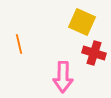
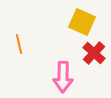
red cross: rotated 25 degrees clockwise
